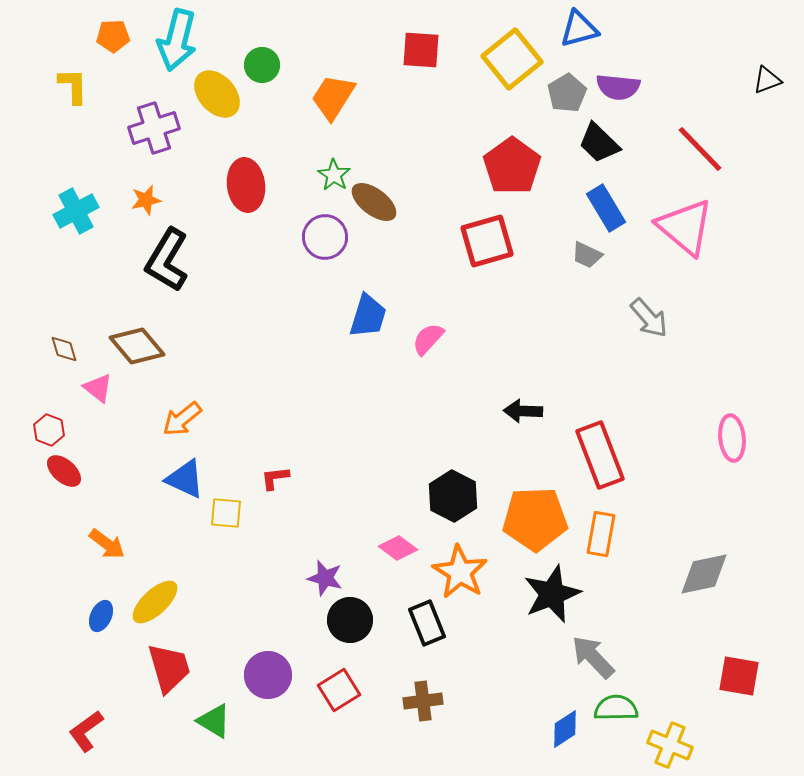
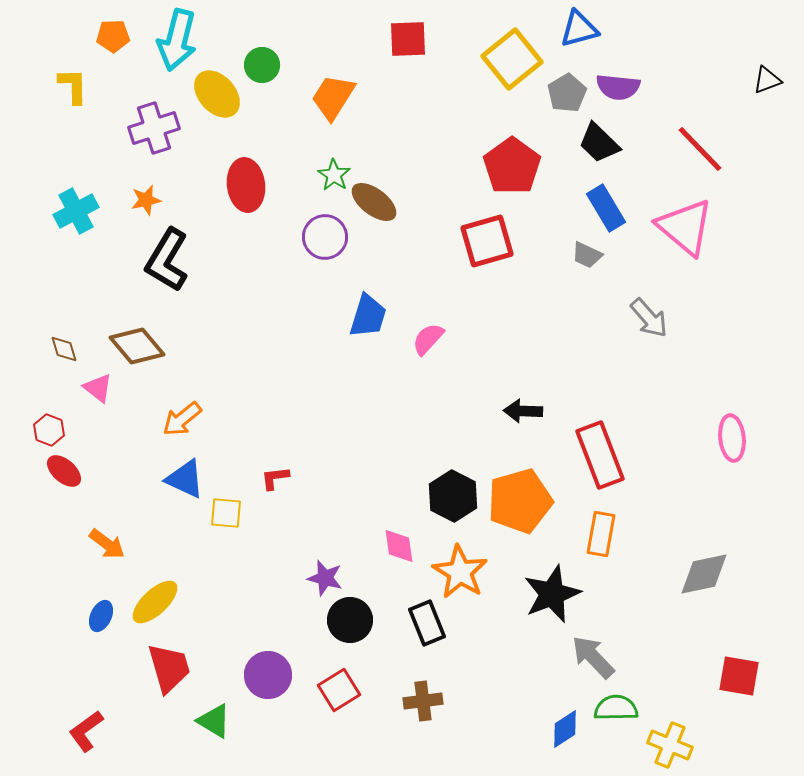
red square at (421, 50): moved 13 px left, 11 px up; rotated 6 degrees counterclockwise
orange pentagon at (535, 519): moved 15 px left, 18 px up; rotated 14 degrees counterclockwise
pink diamond at (398, 548): moved 1 px right, 2 px up; rotated 45 degrees clockwise
